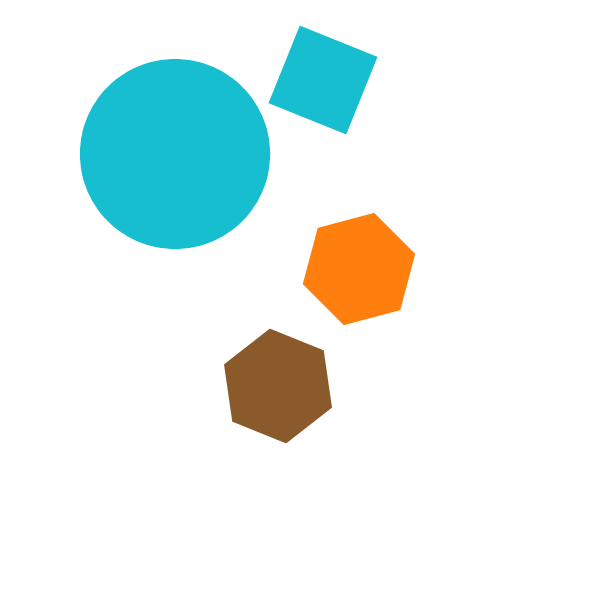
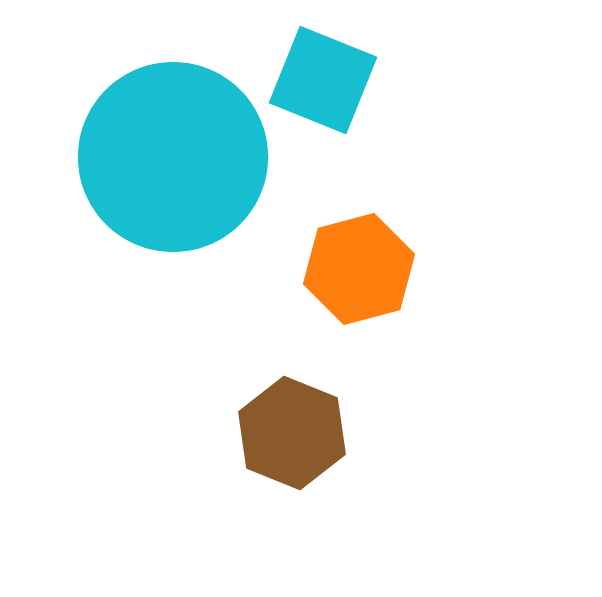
cyan circle: moved 2 px left, 3 px down
brown hexagon: moved 14 px right, 47 px down
